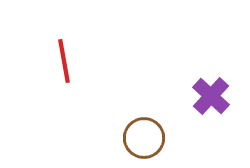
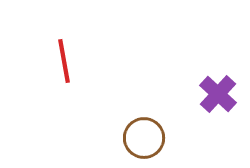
purple cross: moved 7 px right, 2 px up
